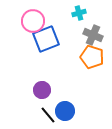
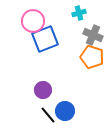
blue square: moved 1 px left
purple circle: moved 1 px right
